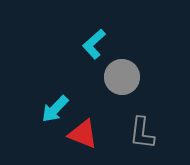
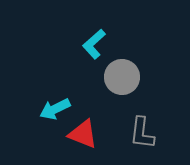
cyan arrow: rotated 20 degrees clockwise
